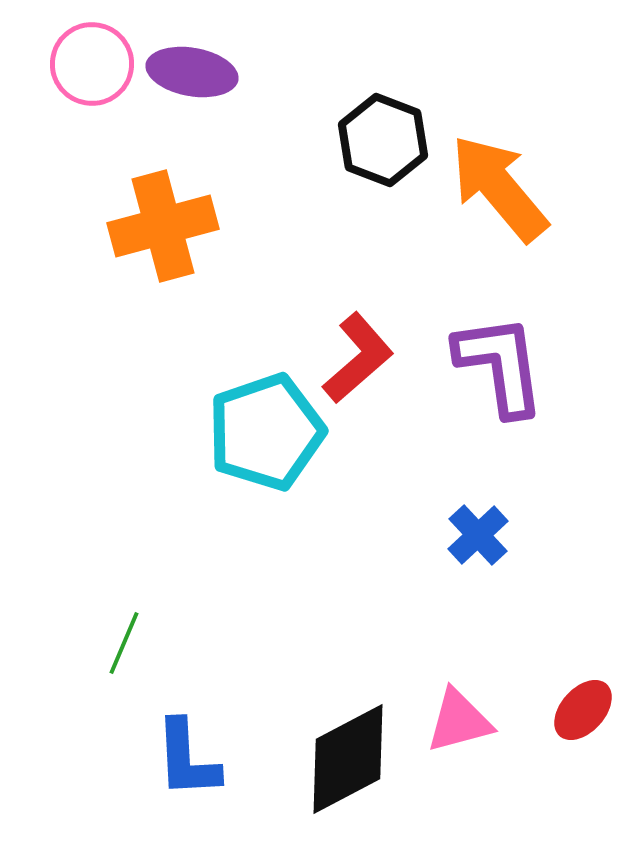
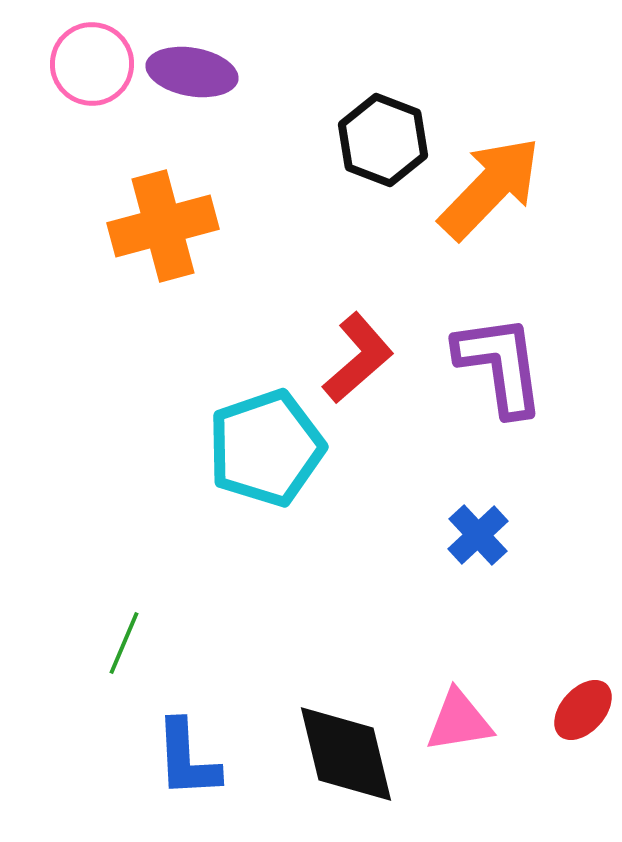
orange arrow: moved 9 px left; rotated 84 degrees clockwise
cyan pentagon: moved 16 px down
pink triangle: rotated 6 degrees clockwise
black diamond: moved 2 px left, 5 px up; rotated 76 degrees counterclockwise
